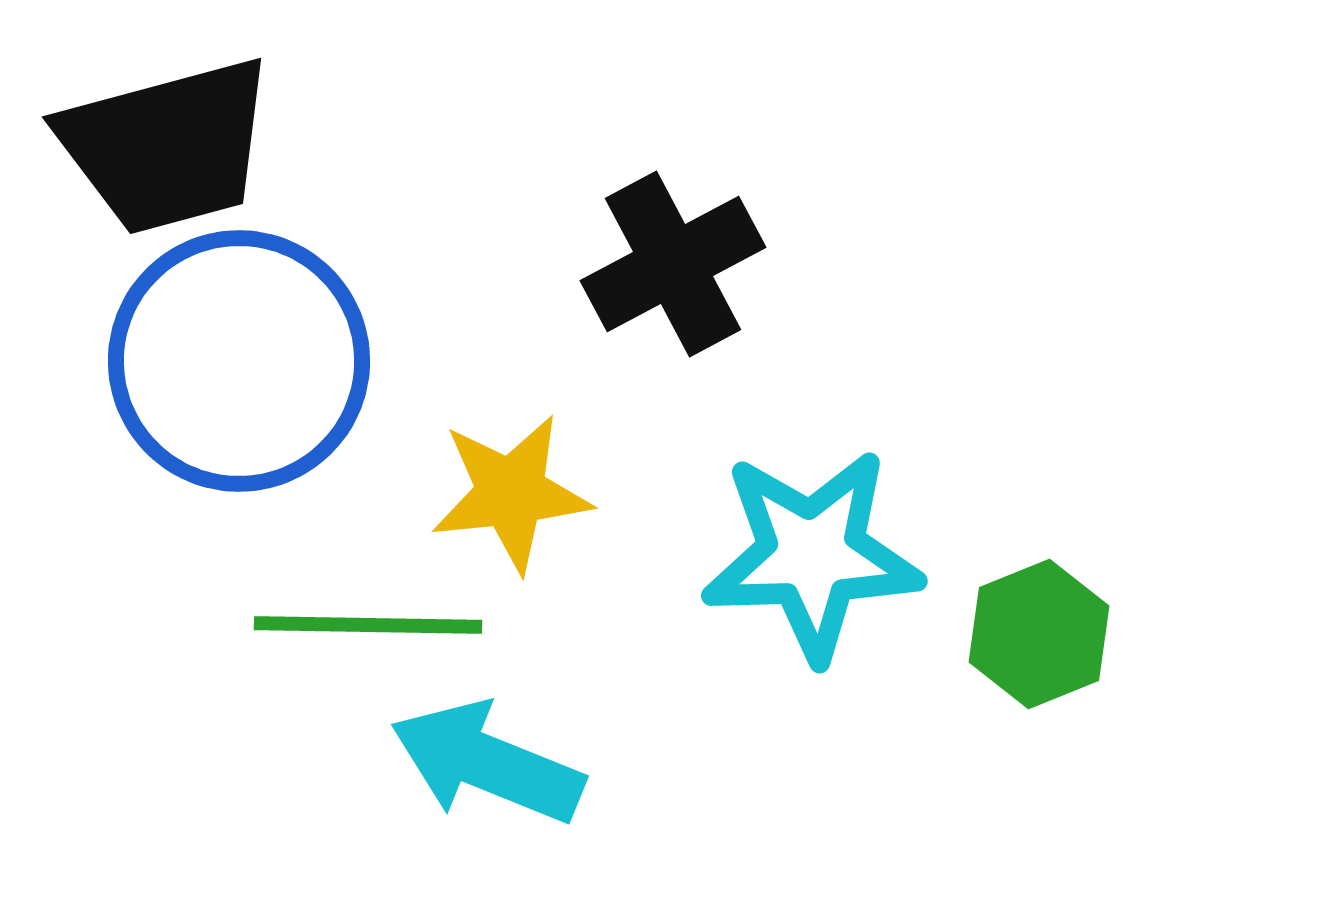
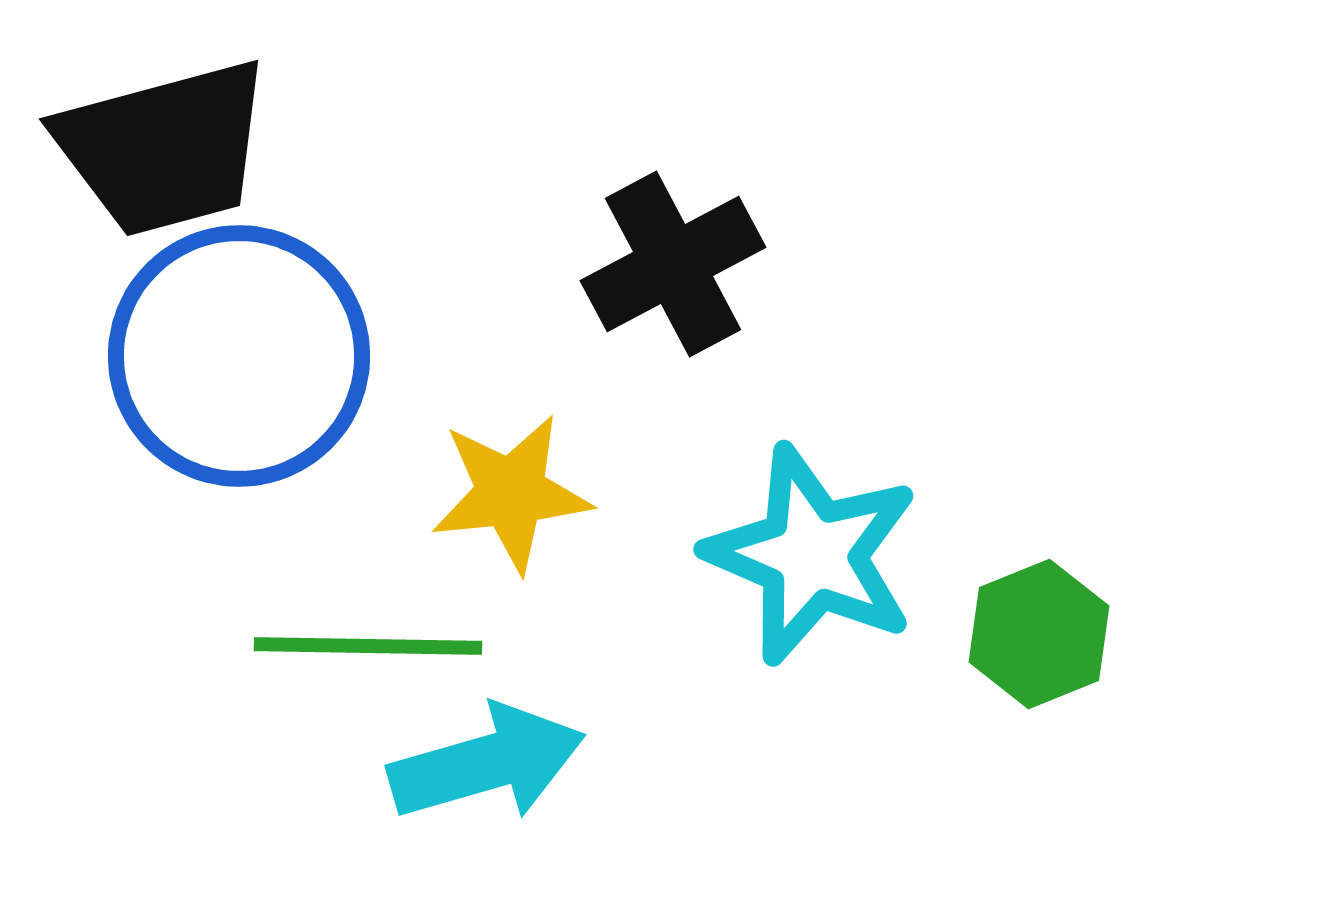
black trapezoid: moved 3 px left, 2 px down
blue circle: moved 5 px up
cyan star: rotated 25 degrees clockwise
green line: moved 21 px down
cyan arrow: rotated 142 degrees clockwise
